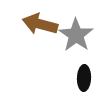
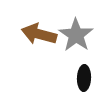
brown arrow: moved 1 px left, 10 px down
